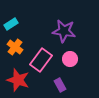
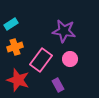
orange cross: rotated 35 degrees clockwise
purple rectangle: moved 2 px left
